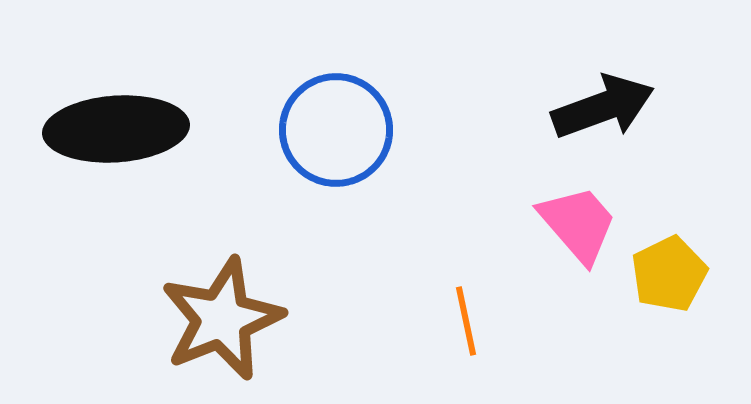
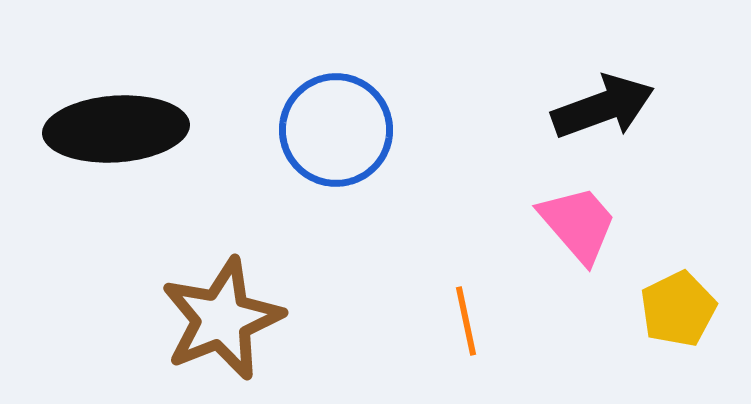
yellow pentagon: moved 9 px right, 35 px down
